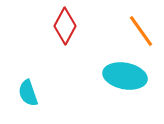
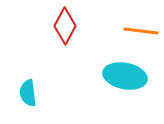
orange line: rotated 48 degrees counterclockwise
cyan semicircle: rotated 12 degrees clockwise
